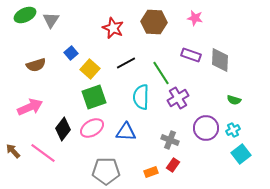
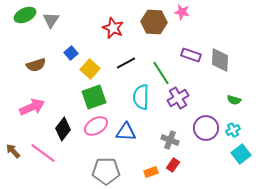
pink star: moved 13 px left, 6 px up
pink arrow: moved 2 px right
pink ellipse: moved 4 px right, 2 px up
